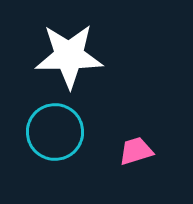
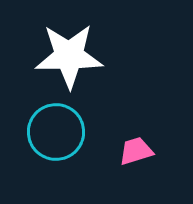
cyan circle: moved 1 px right
